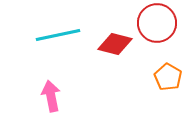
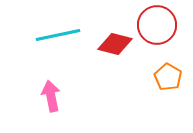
red circle: moved 2 px down
